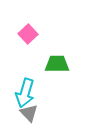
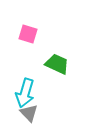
pink square: rotated 30 degrees counterclockwise
green trapezoid: rotated 25 degrees clockwise
